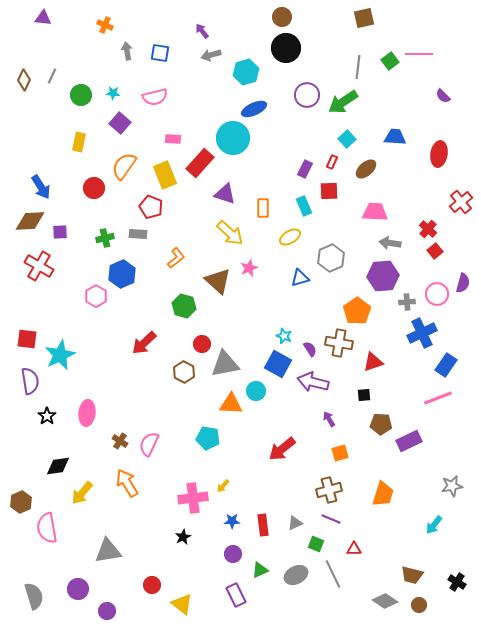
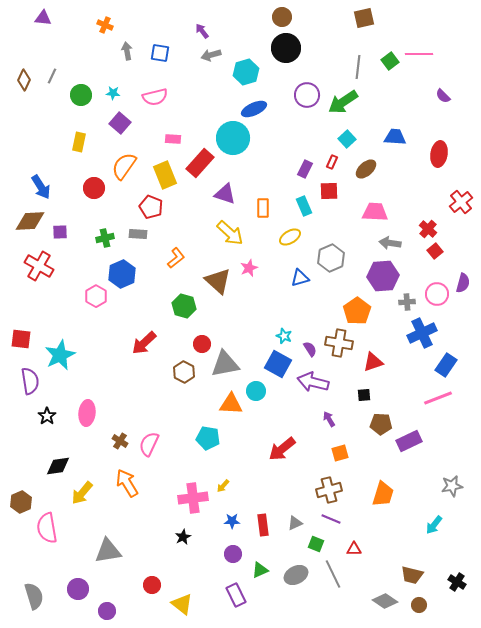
red square at (27, 339): moved 6 px left
